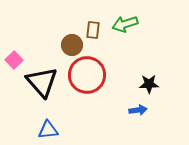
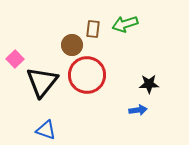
brown rectangle: moved 1 px up
pink square: moved 1 px right, 1 px up
black triangle: rotated 20 degrees clockwise
blue triangle: moved 2 px left; rotated 25 degrees clockwise
